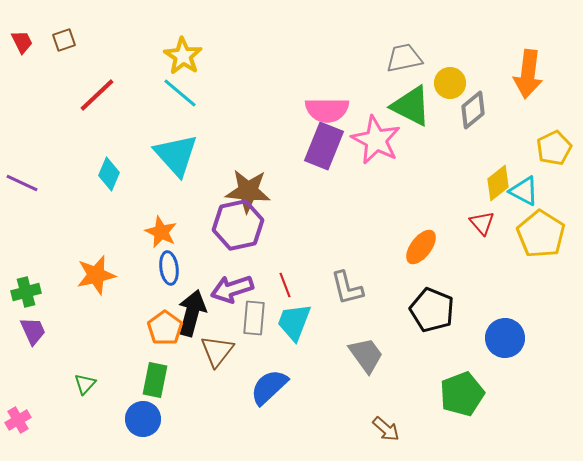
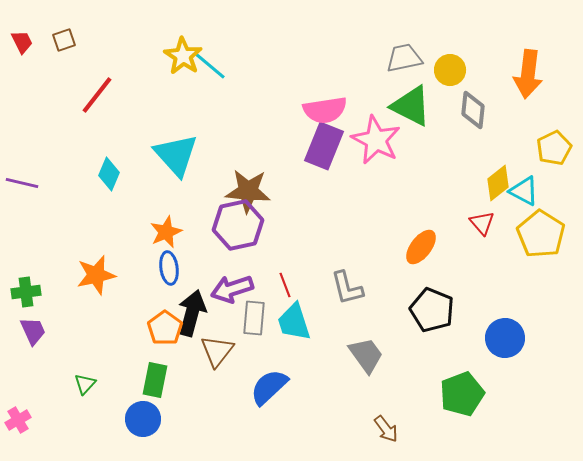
yellow circle at (450, 83): moved 13 px up
cyan line at (180, 93): moved 29 px right, 28 px up
red line at (97, 95): rotated 9 degrees counterclockwise
pink semicircle at (327, 110): moved 2 px left; rotated 9 degrees counterclockwise
gray diamond at (473, 110): rotated 45 degrees counterclockwise
purple line at (22, 183): rotated 12 degrees counterclockwise
orange star at (161, 232): moved 5 px right; rotated 24 degrees clockwise
green cross at (26, 292): rotated 8 degrees clockwise
cyan trapezoid at (294, 322): rotated 39 degrees counterclockwise
brown arrow at (386, 429): rotated 12 degrees clockwise
